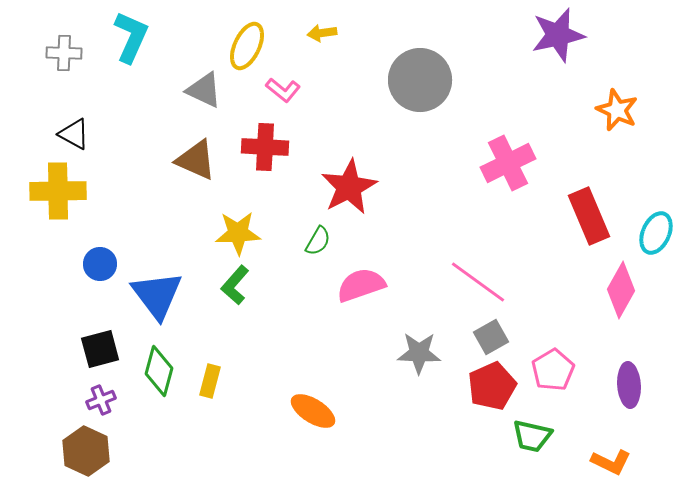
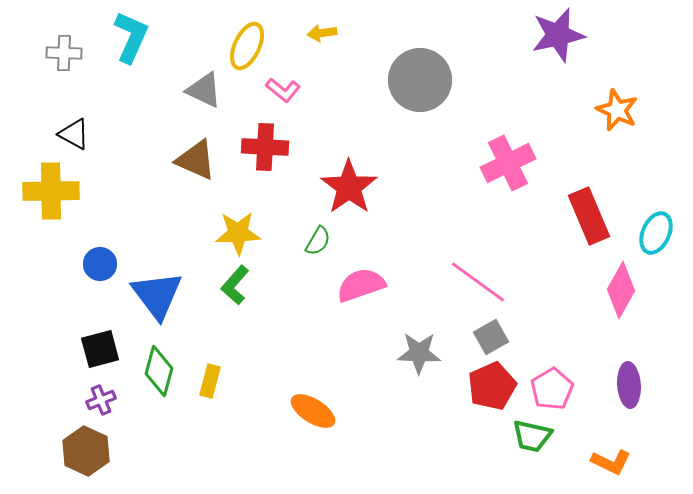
red star: rotated 8 degrees counterclockwise
yellow cross: moved 7 px left
pink pentagon: moved 1 px left, 19 px down
